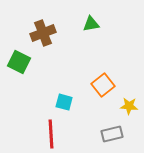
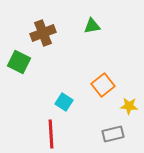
green triangle: moved 1 px right, 2 px down
cyan square: rotated 18 degrees clockwise
gray rectangle: moved 1 px right
